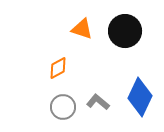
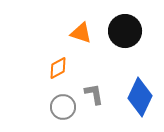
orange triangle: moved 1 px left, 4 px down
gray L-shape: moved 4 px left, 8 px up; rotated 40 degrees clockwise
